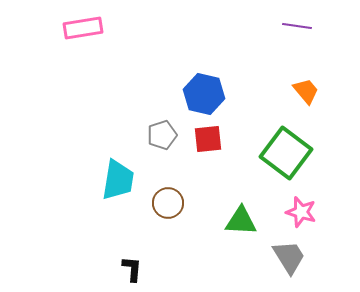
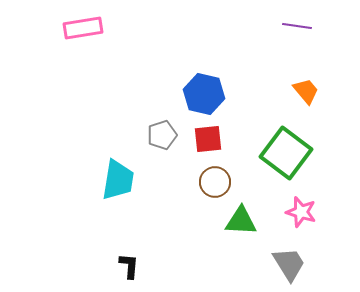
brown circle: moved 47 px right, 21 px up
gray trapezoid: moved 7 px down
black L-shape: moved 3 px left, 3 px up
